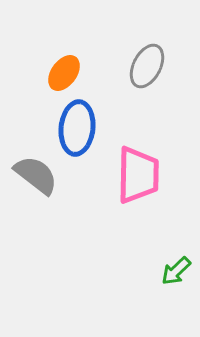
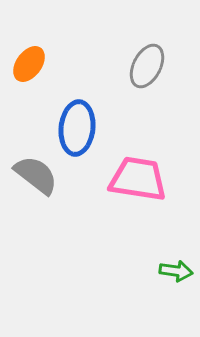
orange ellipse: moved 35 px left, 9 px up
pink trapezoid: moved 4 px down; rotated 82 degrees counterclockwise
green arrow: rotated 128 degrees counterclockwise
